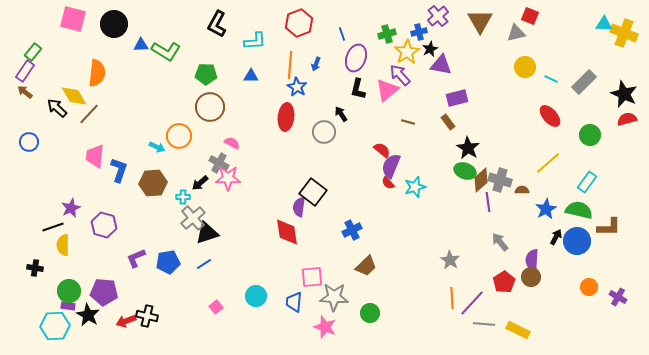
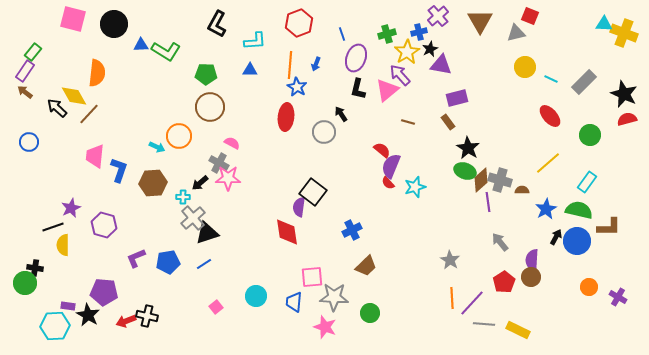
blue triangle at (251, 76): moved 1 px left, 6 px up
green circle at (69, 291): moved 44 px left, 8 px up
